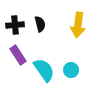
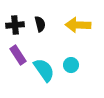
yellow arrow: rotated 85 degrees clockwise
cyan circle: moved 5 px up
